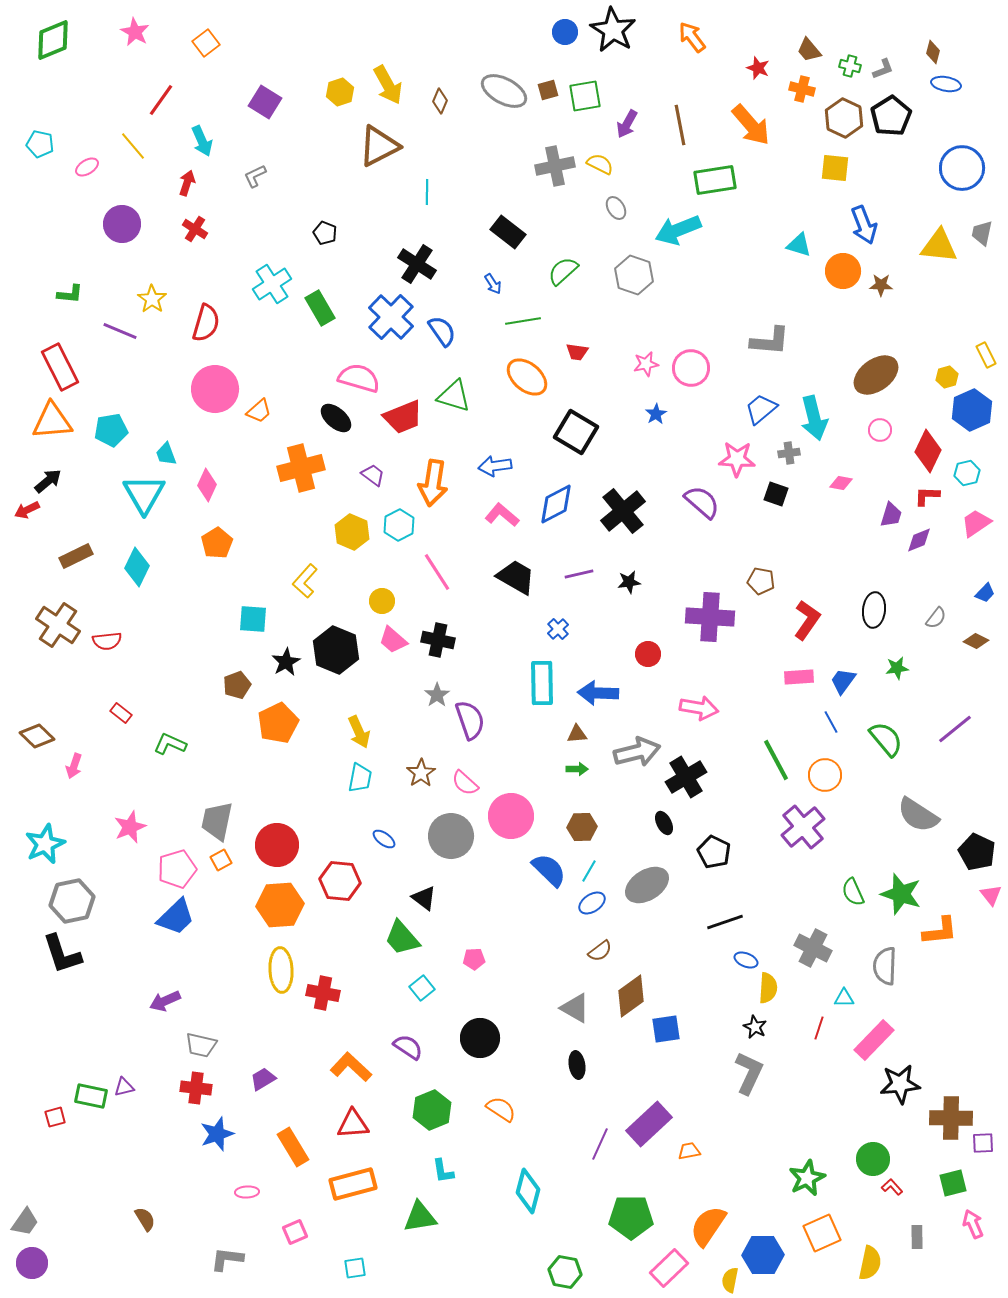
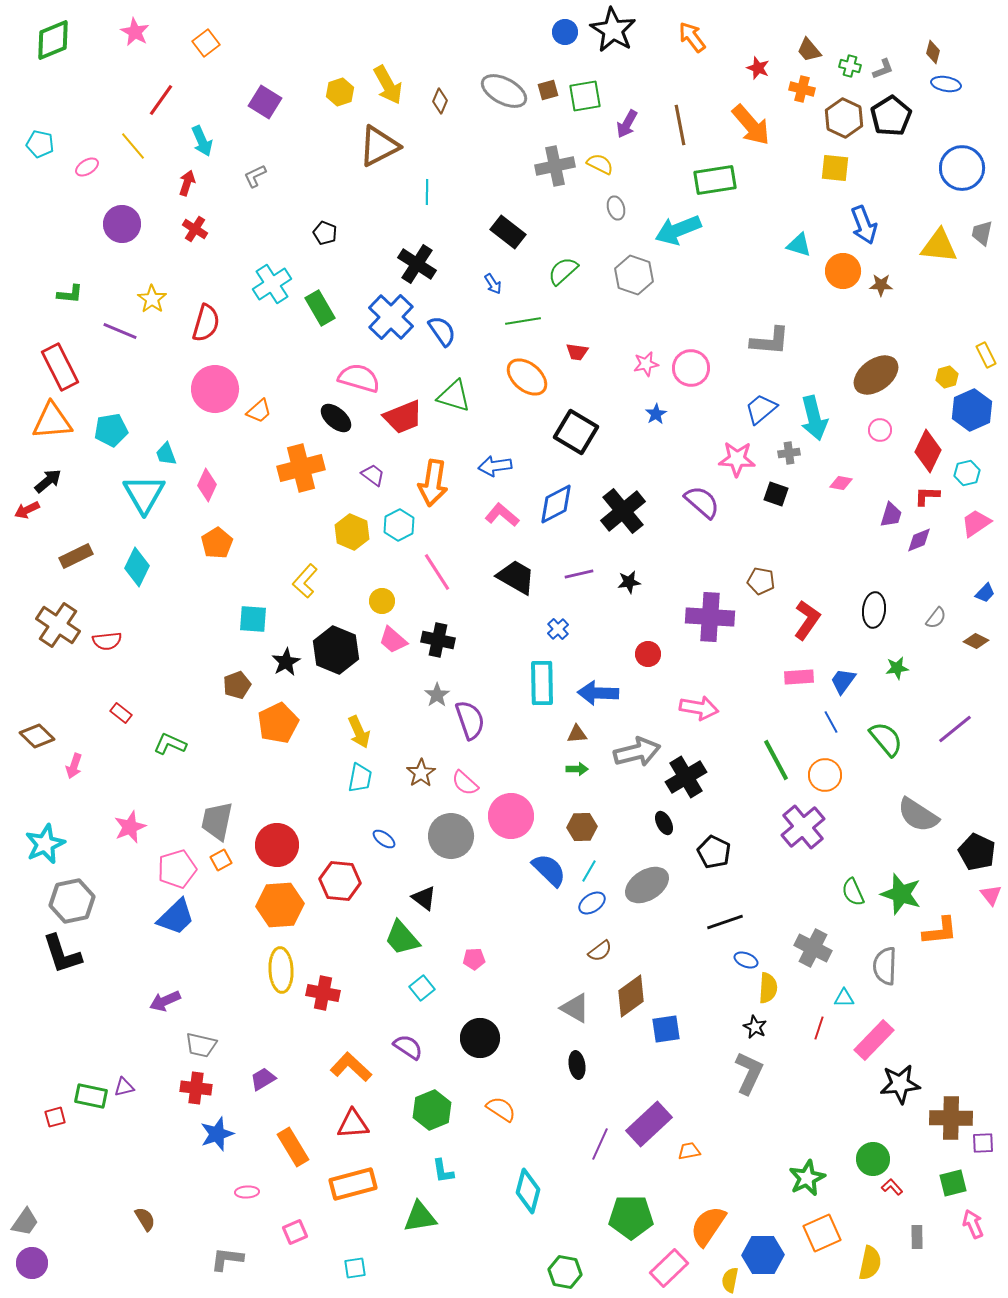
gray ellipse at (616, 208): rotated 15 degrees clockwise
